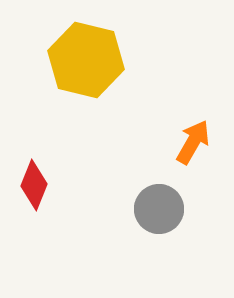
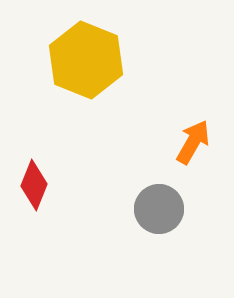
yellow hexagon: rotated 8 degrees clockwise
